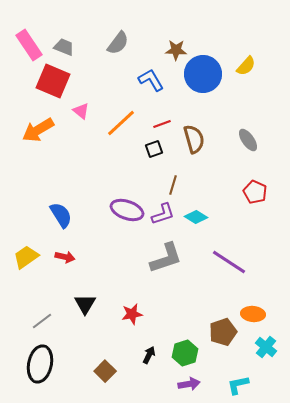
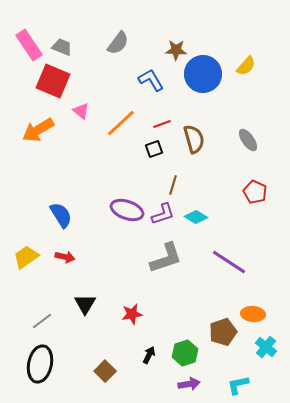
gray trapezoid: moved 2 px left
